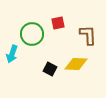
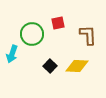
yellow diamond: moved 1 px right, 2 px down
black square: moved 3 px up; rotated 16 degrees clockwise
